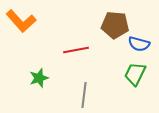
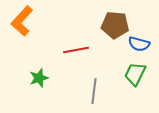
orange L-shape: moved 1 px right; rotated 84 degrees clockwise
gray line: moved 10 px right, 4 px up
